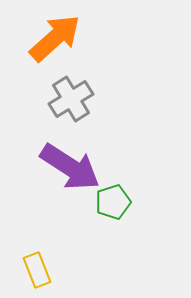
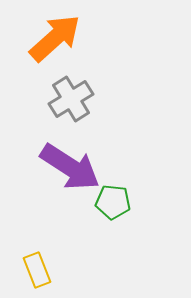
green pentagon: rotated 24 degrees clockwise
